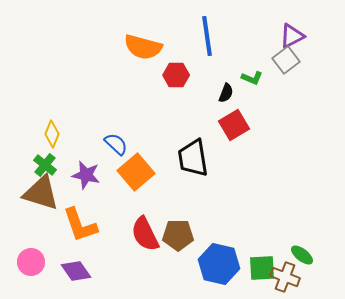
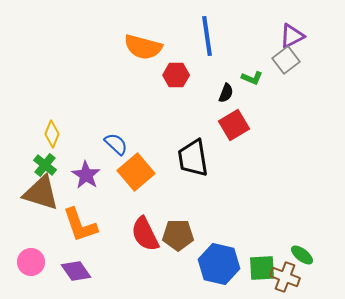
purple star: rotated 20 degrees clockwise
